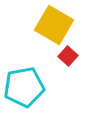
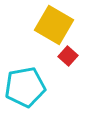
cyan pentagon: moved 1 px right
